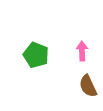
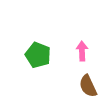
green pentagon: moved 2 px right
